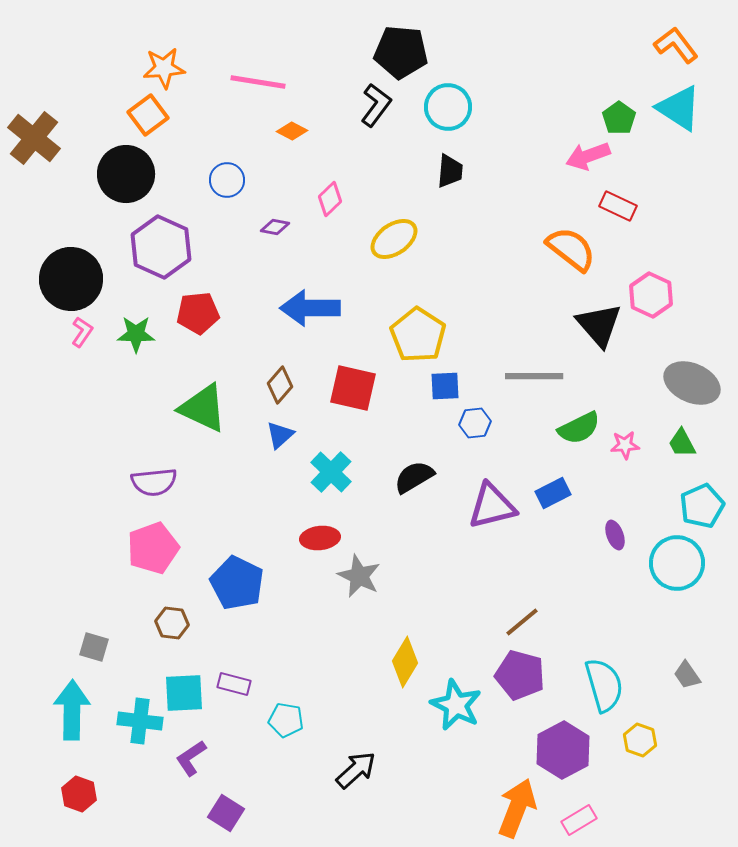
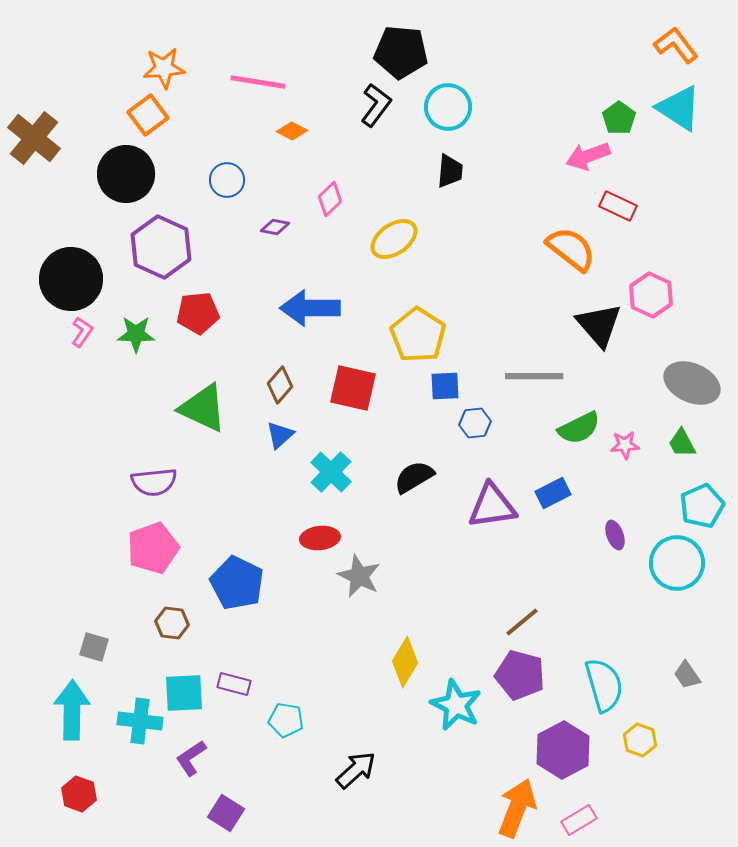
purple triangle at (492, 506): rotated 6 degrees clockwise
